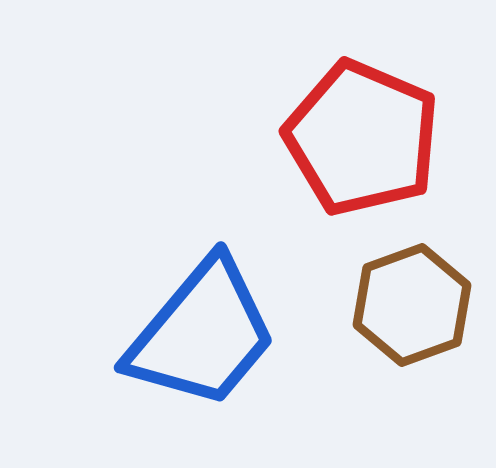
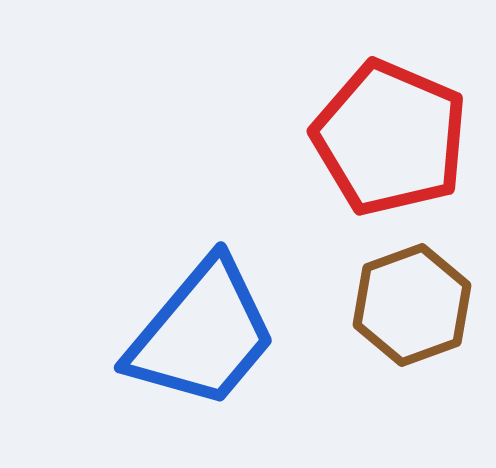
red pentagon: moved 28 px right
